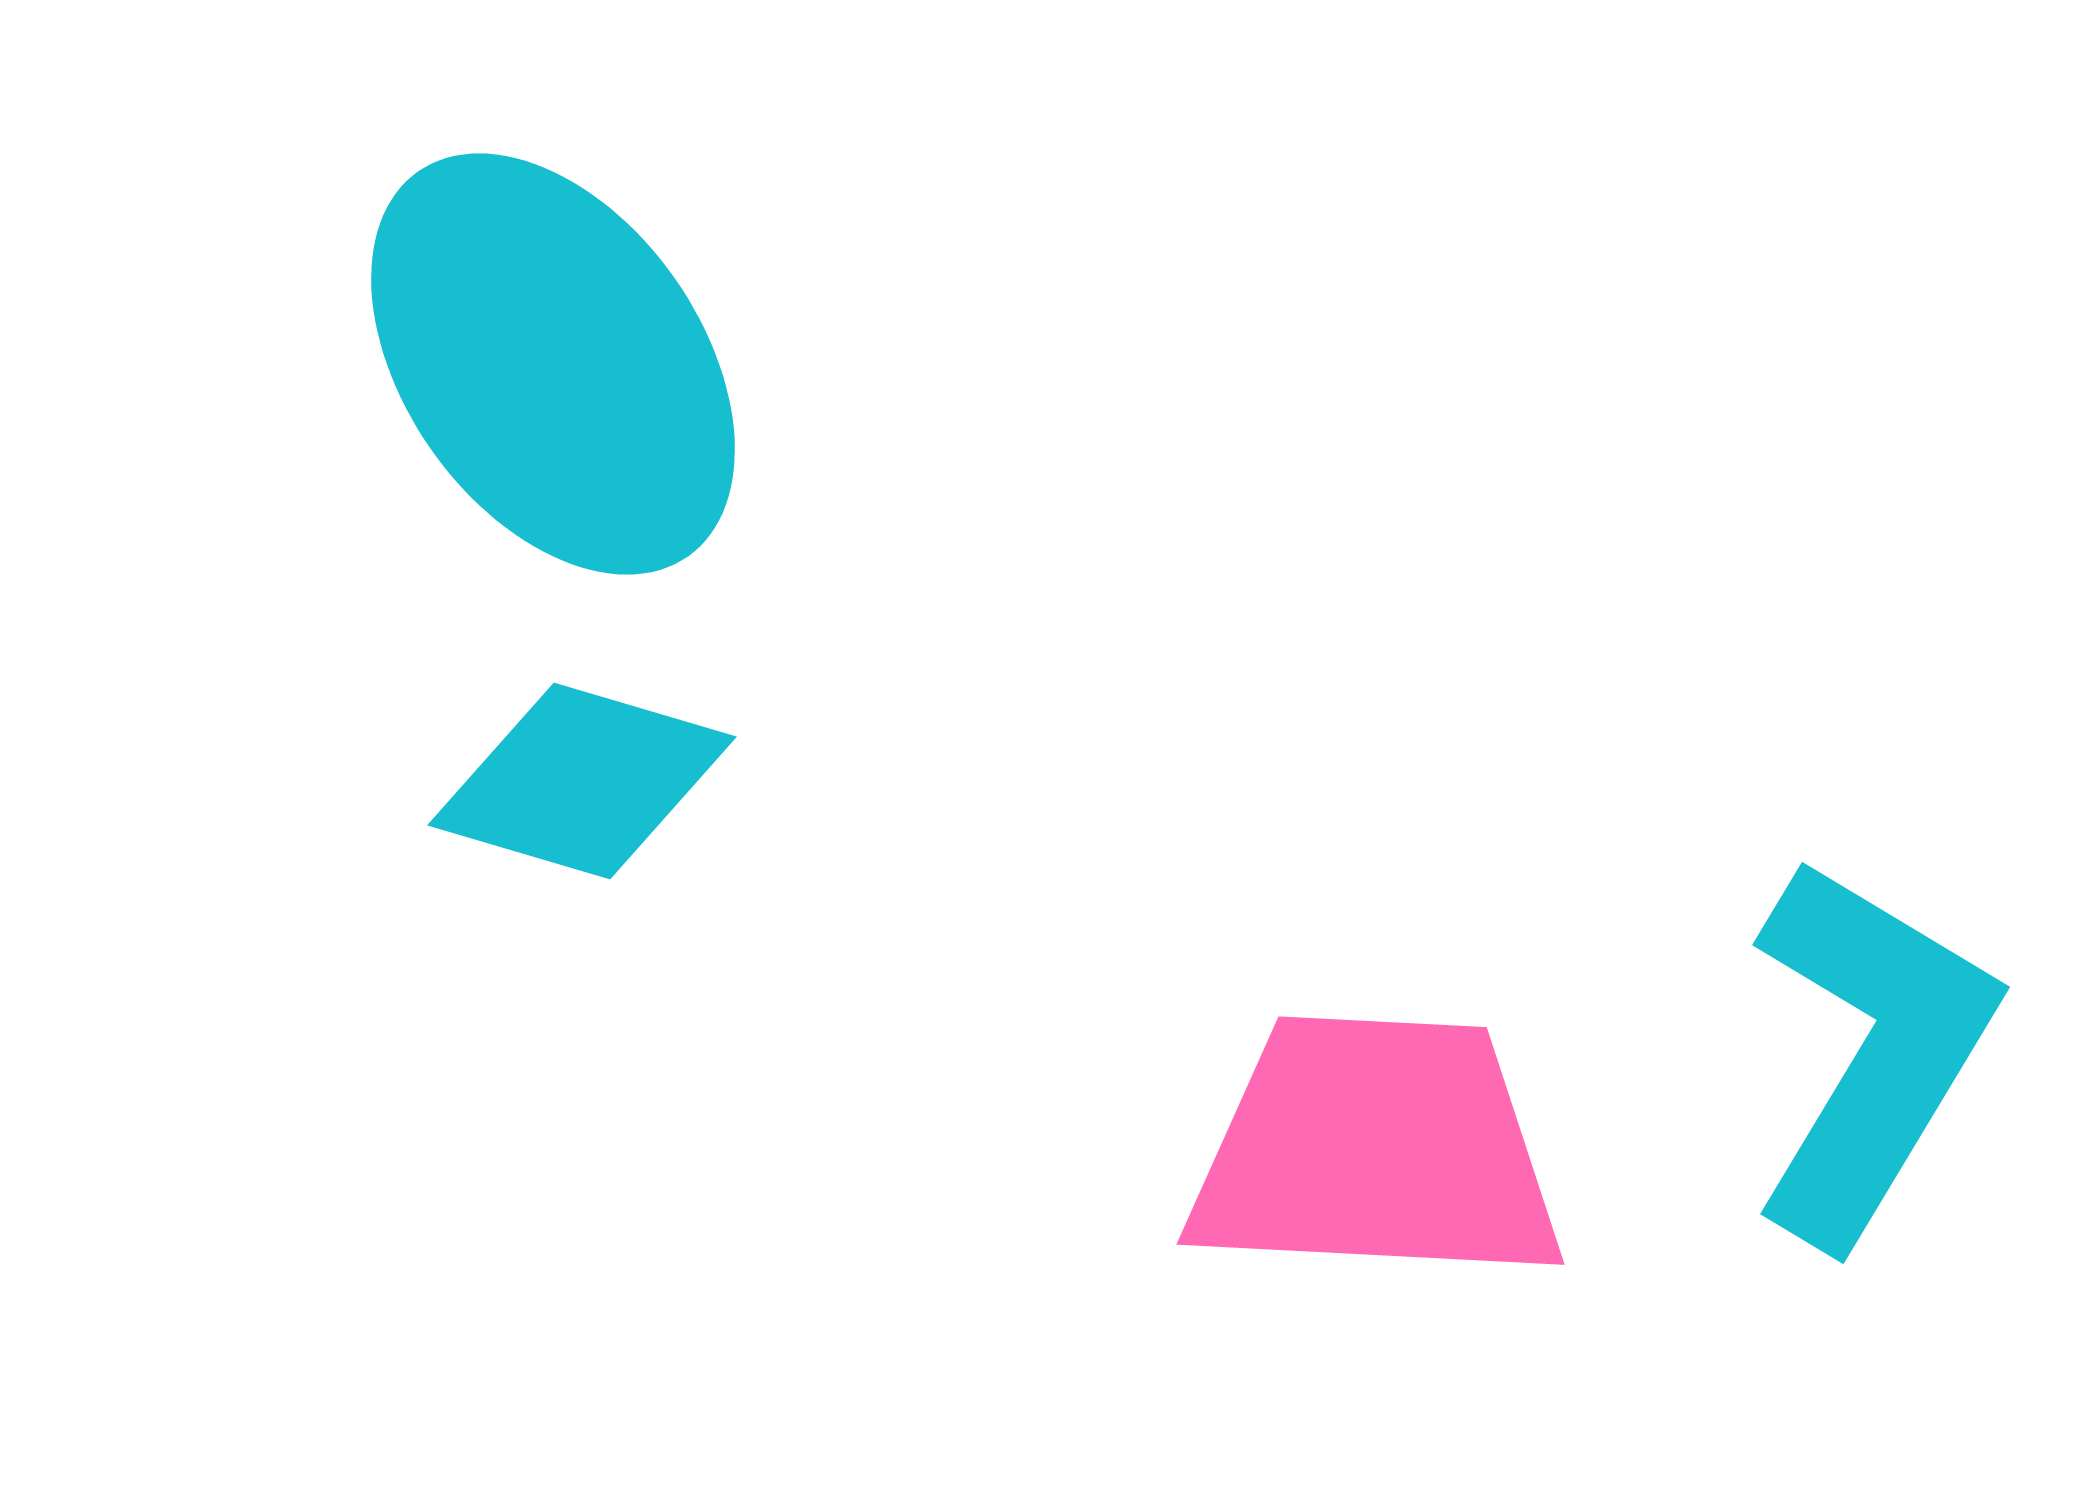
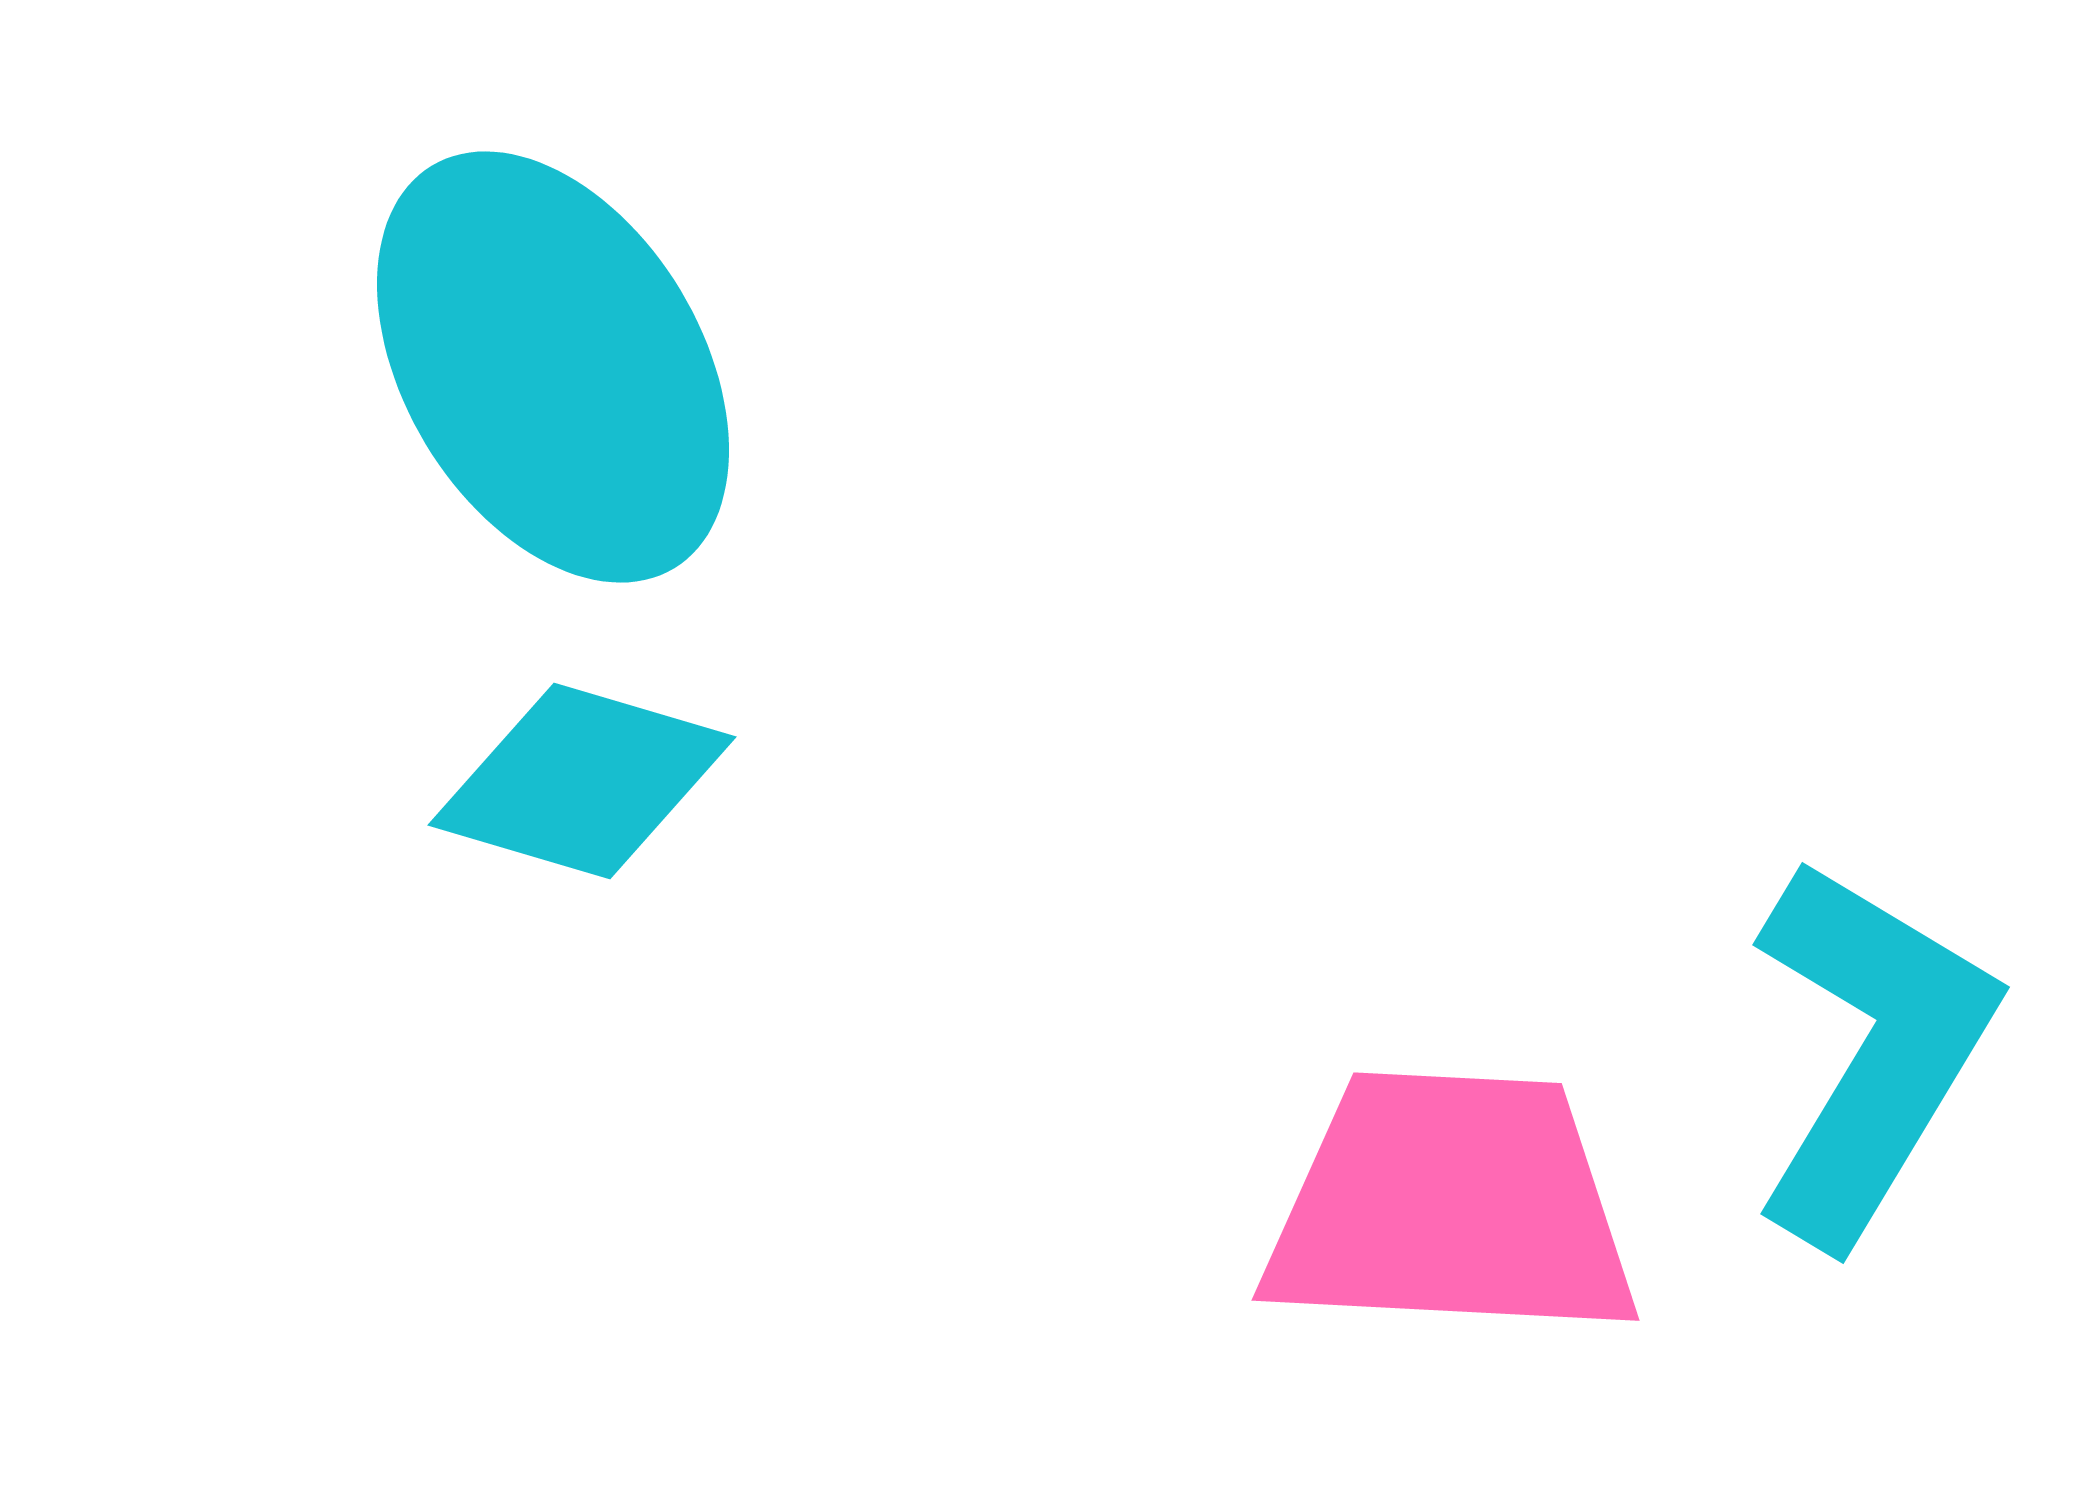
cyan ellipse: moved 3 px down; rotated 4 degrees clockwise
pink trapezoid: moved 75 px right, 56 px down
